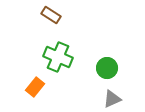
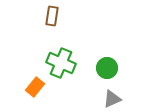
brown rectangle: moved 1 px right, 1 px down; rotated 66 degrees clockwise
green cross: moved 3 px right, 6 px down
